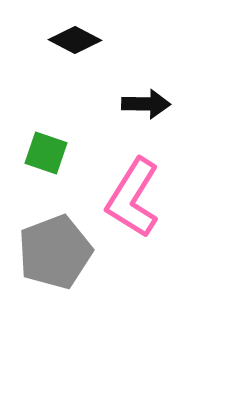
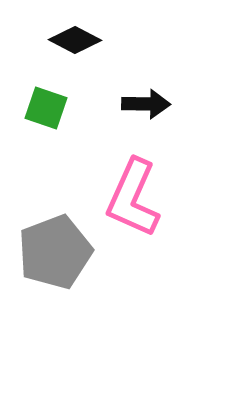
green square: moved 45 px up
pink L-shape: rotated 8 degrees counterclockwise
